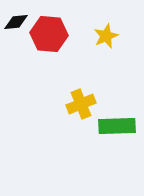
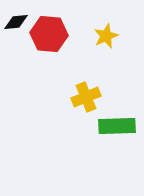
yellow cross: moved 5 px right, 7 px up
